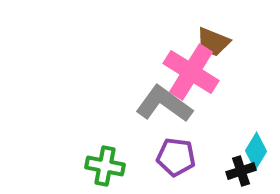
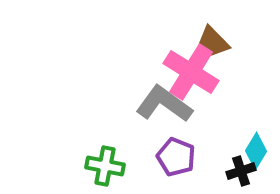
brown trapezoid: rotated 24 degrees clockwise
purple pentagon: rotated 15 degrees clockwise
